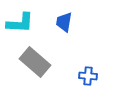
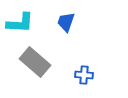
blue trapezoid: moved 2 px right; rotated 10 degrees clockwise
blue cross: moved 4 px left, 1 px up
